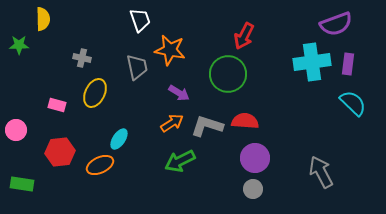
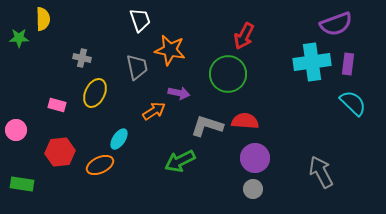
green star: moved 7 px up
purple arrow: rotated 20 degrees counterclockwise
orange arrow: moved 18 px left, 12 px up
